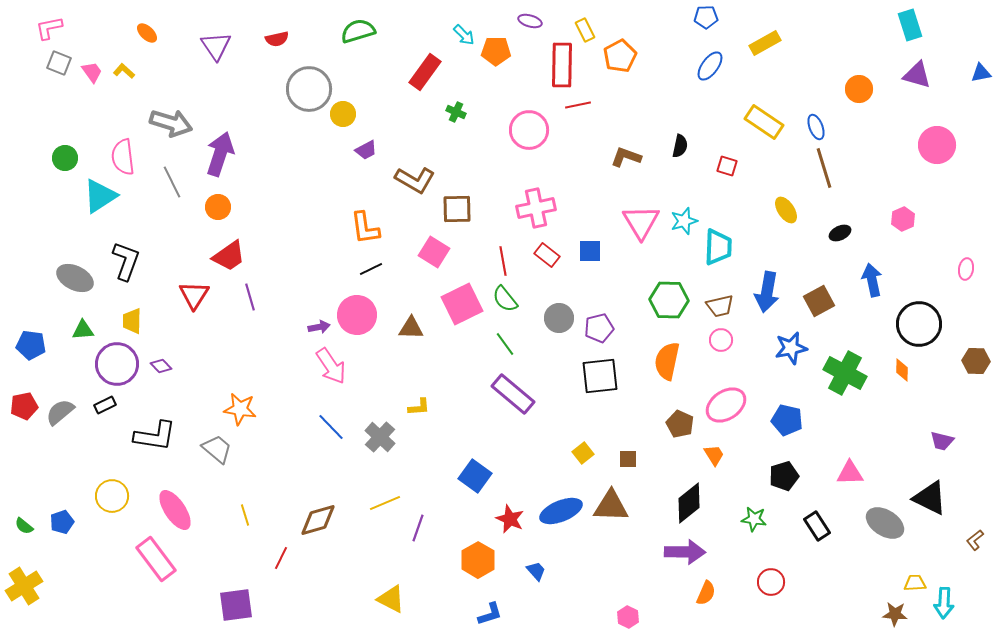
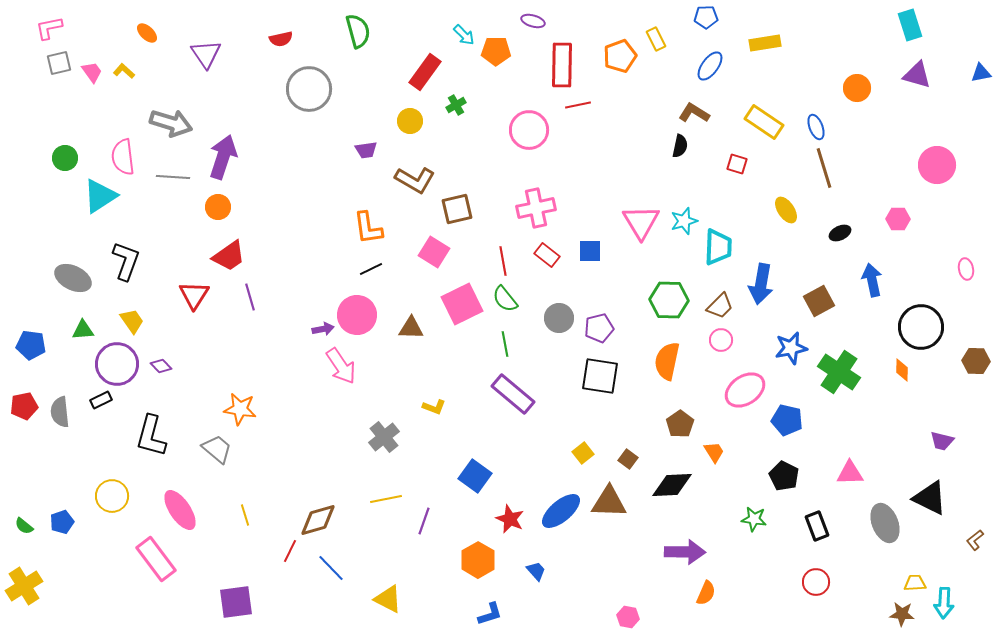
purple ellipse at (530, 21): moved 3 px right
yellow rectangle at (585, 30): moved 71 px right, 9 px down
green semicircle at (358, 31): rotated 92 degrees clockwise
red semicircle at (277, 39): moved 4 px right
yellow rectangle at (765, 43): rotated 20 degrees clockwise
purple triangle at (216, 46): moved 10 px left, 8 px down
orange pentagon at (620, 56): rotated 8 degrees clockwise
gray square at (59, 63): rotated 35 degrees counterclockwise
orange circle at (859, 89): moved 2 px left, 1 px up
green cross at (456, 112): moved 7 px up; rotated 36 degrees clockwise
yellow circle at (343, 114): moved 67 px right, 7 px down
pink circle at (937, 145): moved 20 px down
purple trapezoid at (366, 150): rotated 20 degrees clockwise
purple arrow at (220, 154): moved 3 px right, 3 px down
brown L-shape at (626, 157): moved 68 px right, 44 px up; rotated 12 degrees clockwise
red square at (727, 166): moved 10 px right, 2 px up
gray line at (172, 182): moved 1 px right, 5 px up; rotated 60 degrees counterclockwise
brown square at (457, 209): rotated 12 degrees counterclockwise
pink hexagon at (903, 219): moved 5 px left; rotated 25 degrees clockwise
orange L-shape at (365, 228): moved 3 px right
pink ellipse at (966, 269): rotated 20 degrees counterclockwise
gray ellipse at (75, 278): moved 2 px left
blue arrow at (767, 292): moved 6 px left, 8 px up
brown trapezoid at (720, 306): rotated 32 degrees counterclockwise
yellow trapezoid at (132, 321): rotated 144 degrees clockwise
black circle at (919, 324): moved 2 px right, 3 px down
purple arrow at (319, 327): moved 4 px right, 2 px down
green line at (505, 344): rotated 25 degrees clockwise
pink arrow at (331, 366): moved 10 px right
green cross at (845, 373): moved 6 px left, 1 px up; rotated 6 degrees clockwise
black square at (600, 376): rotated 15 degrees clockwise
black rectangle at (105, 405): moved 4 px left, 5 px up
pink ellipse at (726, 405): moved 19 px right, 15 px up
yellow L-shape at (419, 407): moved 15 px right; rotated 25 degrees clockwise
gray semicircle at (60, 412): rotated 56 degrees counterclockwise
brown pentagon at (680, 424): rotated 12 degrees clockwise
blue line at (331, 427): moved 141 px down
black L-shape at (155, 436): moved 4 px left; rotated 96 degrees clockwise
gray cross at (380, 437): moved 4 px right; rotated 8 degrees clockwise
orange trapezoid at (714, 455): moved 3 px up
brown square at (628, 459): rotated 36 degrees clockwise
black pentagon at (784, 476): rotated 28 degrees counterclockwise
yellow line at (385, 503): moved 1 px right, 4 px up; rotated 12 degrees clockwise
black diamond at (689, 503): moved 17 px left, 18 px up; rotated 36 degrees clockwise
brown triangle at (611, 506): moved 2 px left, 4 px up
pink ellipse at (175, 510): moved 5 px right
blue ellipse at (561, 511): rotated 18 degrees counterclockwise
gray ellipse at (885, 523): rotated 36 degrees clockwise
black rectangle at (817, 526): rotated 12 degrees clockwise
purple line at (418, 528): moved 6 px right, 7 px up
red line at (281, 558): moved 9 px right, 7 px up
red circle at (771, 582): moved 45 px right
yellow triangle at (391, 599): moved 3 px left
purple square at (236, 605): moved 3 px up
brown star at (895, 614): moved 7 px right
pink hexagon at (628, 617): rotated 15 degrees counterclockwise
